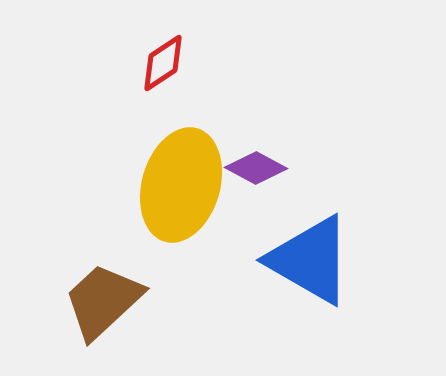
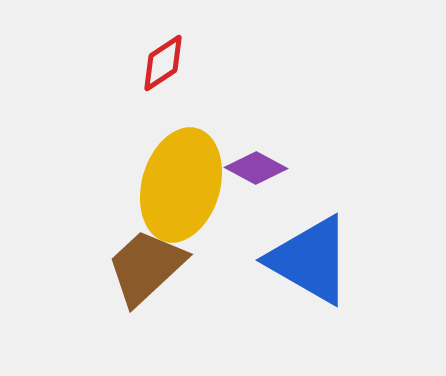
brown trapezoid: moved 43 px right, 34 px up
